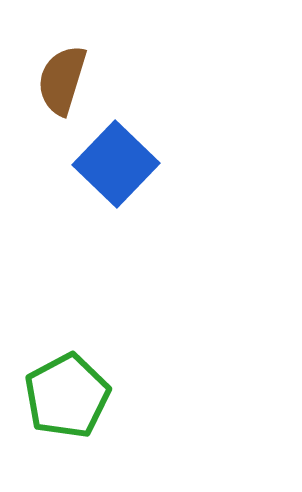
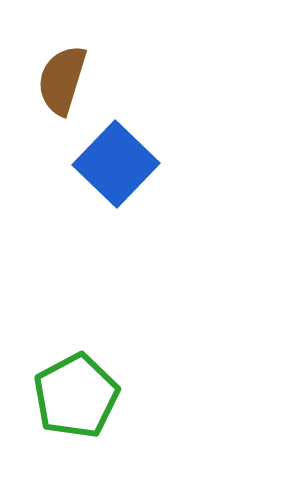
green pentagon: moved 9 px right
